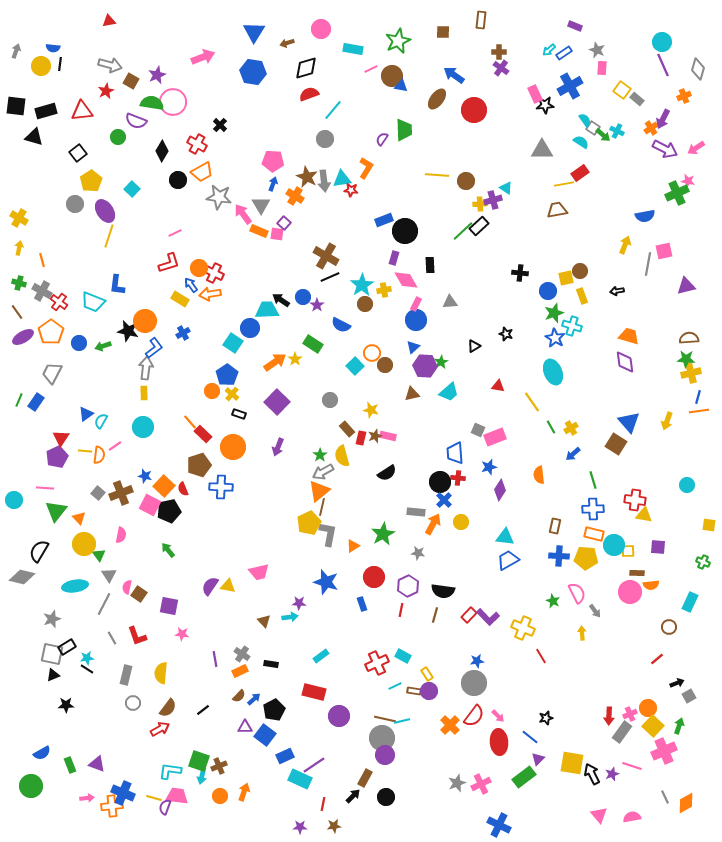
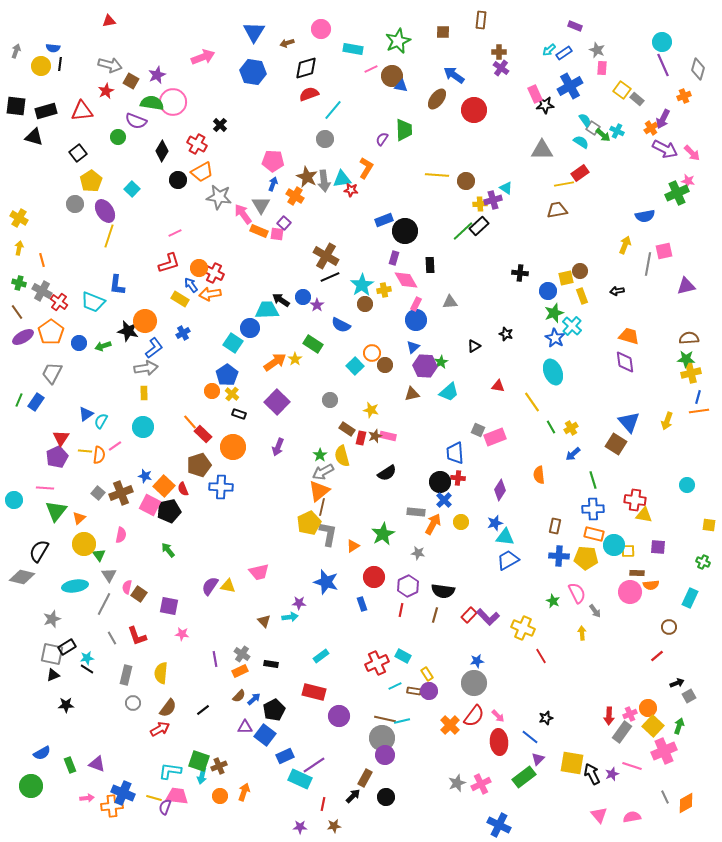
pink arrow at (696, 148): moved 4 px left, 5 px down; rotated 102 degrees counterclockwise
cyan cross at (572, 326): rotated 24 degrees clockwise
gray arrow at (146, 368): rotated 75 degrees clockwise
brown rectangle at (347, 429): rotated 14 degrees counterclockwise
blue star at (489, 467): moved 6 px right, 56 px down
orange triangle at (79, 518): rotated 32 degrees clockwise
cyan rectangle at (690, 602): moved 4 px up
red line at (657, 659): moved 3 px up
